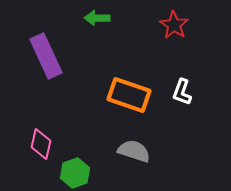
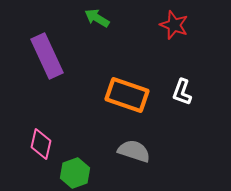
green arrow: rotated 30 degrees clockwise
red star: rotated 12 degrees counterclockwise
purple rectangle: moved 1 px right
orange rectangle: moved 2 px left
